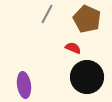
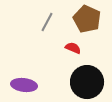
gray line: moved 8 px down
black circle: moved 5 px down
purple ellipse: rotated 75 degrees counterclockwise
